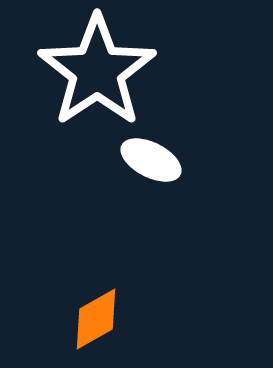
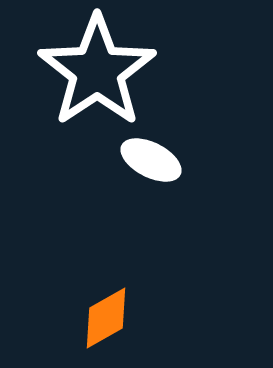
orange diamond: moved 10 px right, 1 px up
